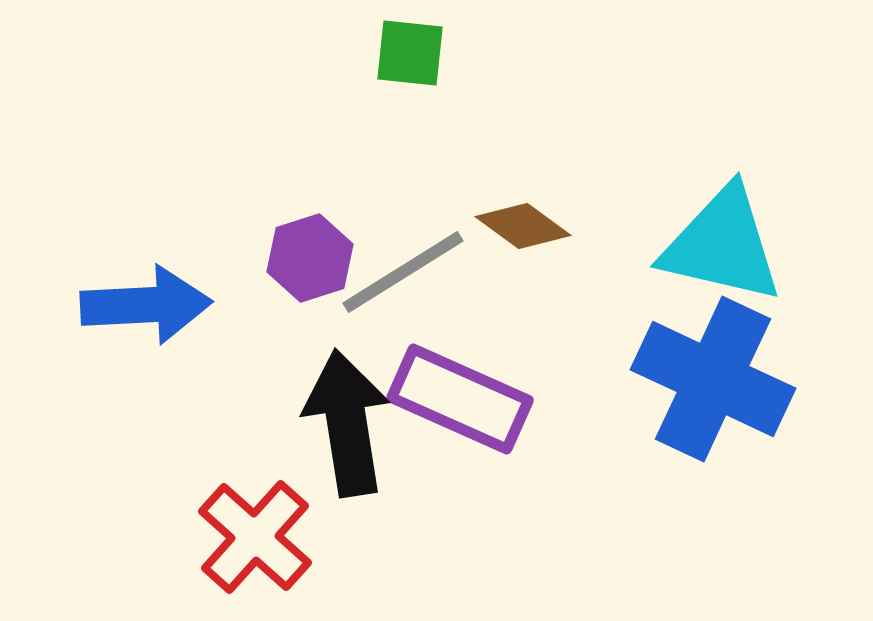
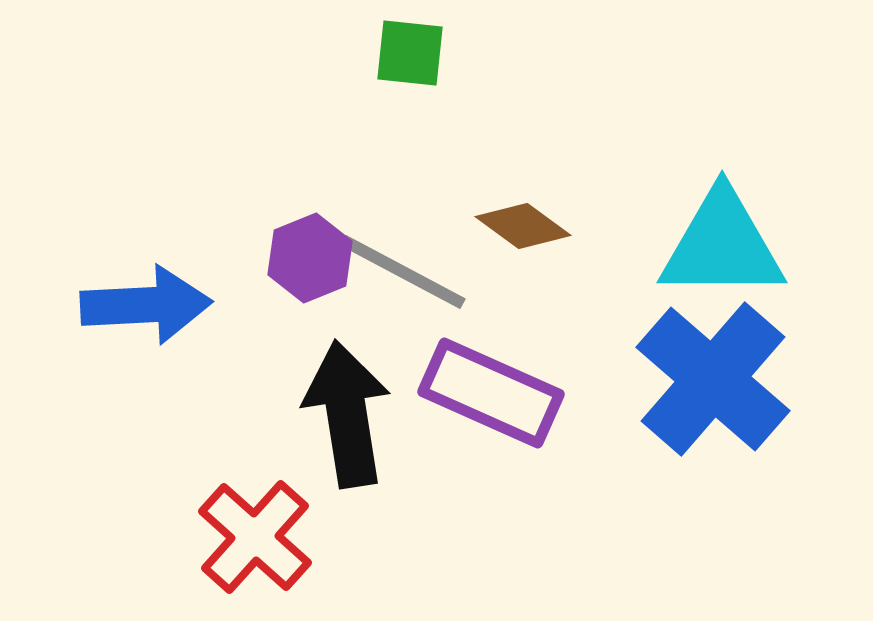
cyan triangle: rotated 13 degrees counterclockwise
purple hexagon: rotated 4 degrees counterclockwise
gray line: rotated 60 degrees clockwise
blue cross: rotated 16 degrees clockwise
purple rectangle: moved 31 px right, 6 px up
black arrow: moved 9 px up
